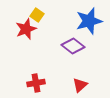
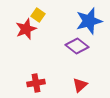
yellow square: moved 1 px right
purple diamond: moved 4 px right
